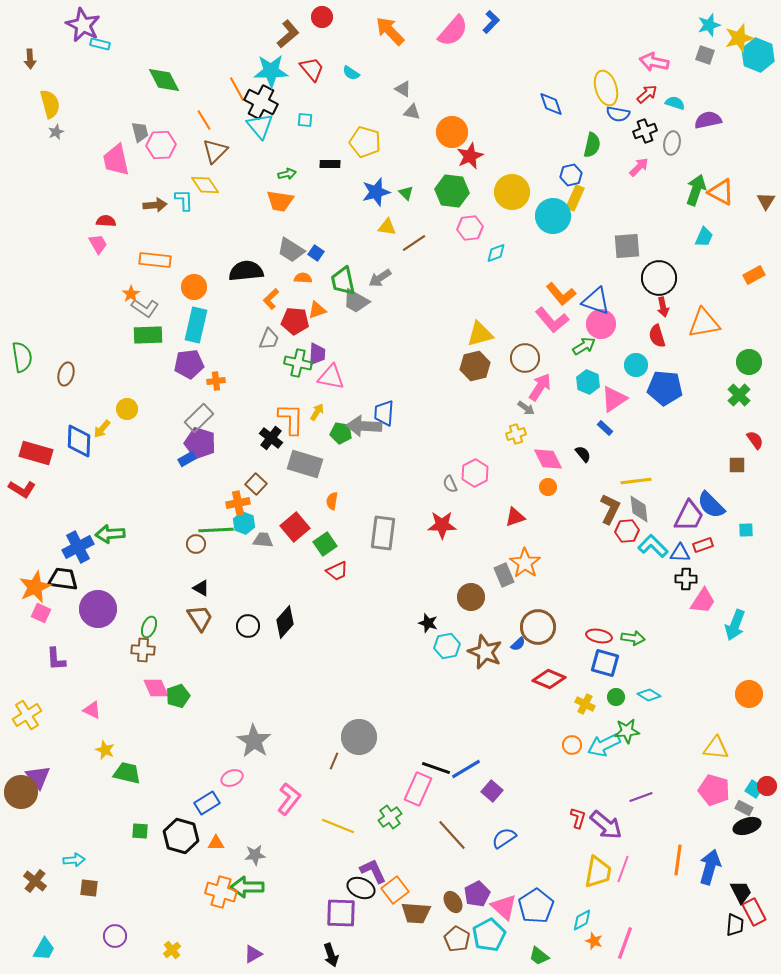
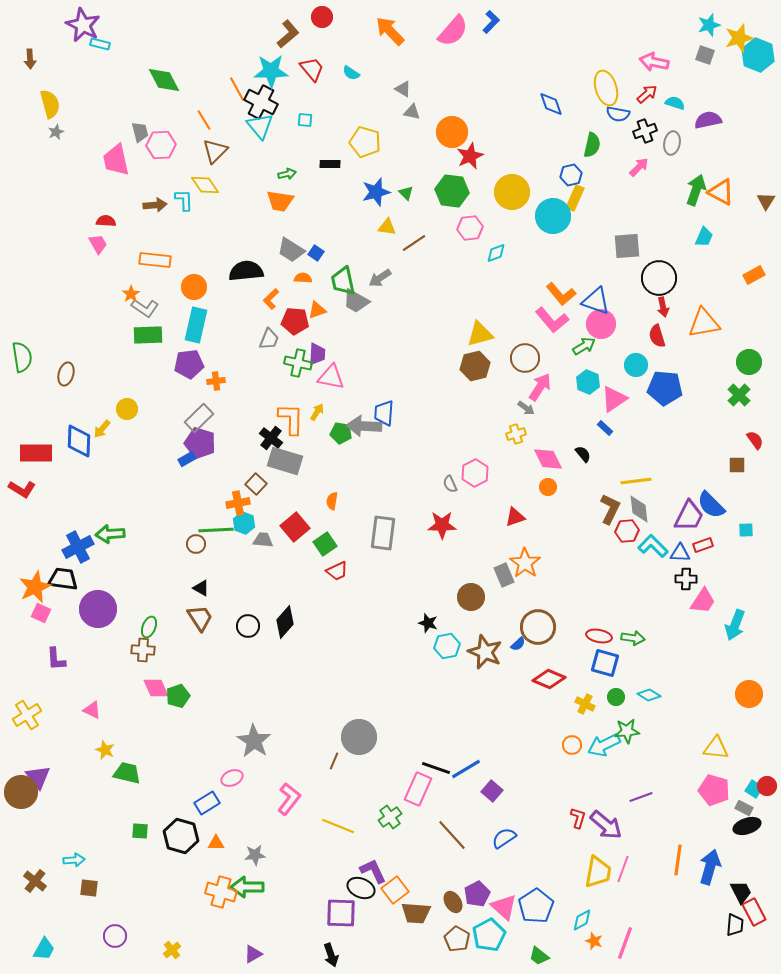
red rectangle at (36, 453): rotated 16 degrees counterclockwise
gray rectangle at (305, 464): moved 20 px left, 3 px up
